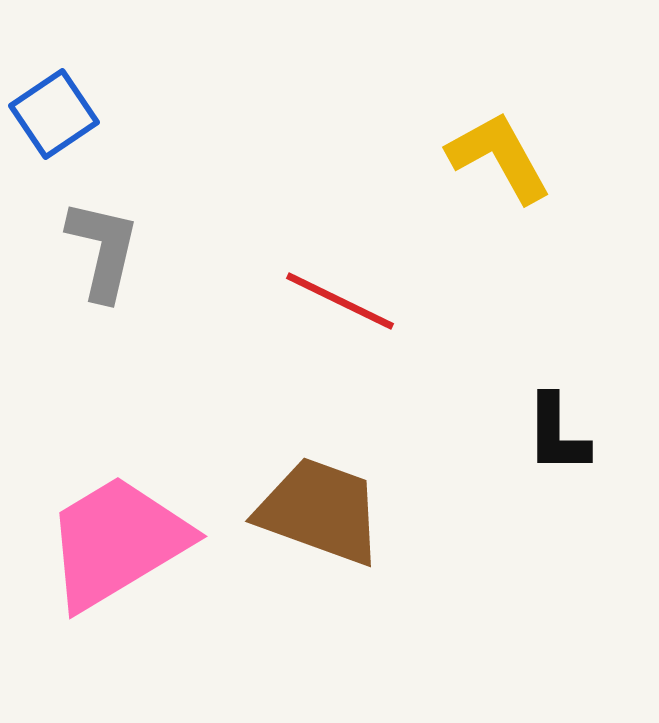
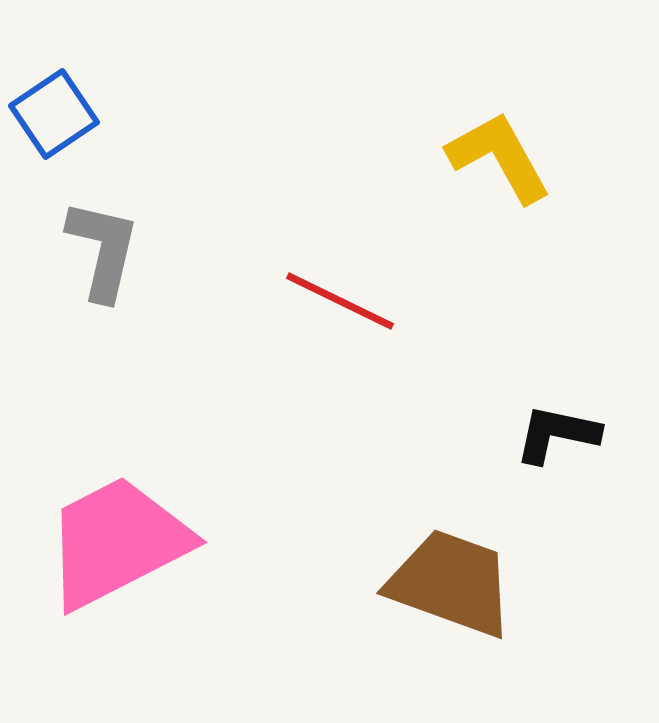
black L-shape: rotated 102 degrees clockwise
brown trapezoid: moved 131 px right, 72 px down
pink trapezoid: rotated 4 degrees clockwise
